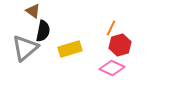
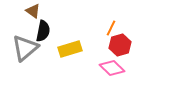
pink diamond: rotated 20 degrees clockwise
